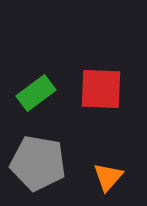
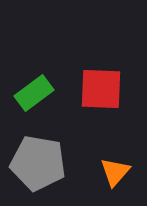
green rectangle: moved 2 px left
orange triangle: moved 7 px right, 5 px up
